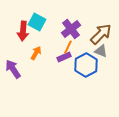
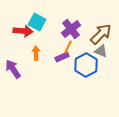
red arrow: rotated 90 degrees counterclockwise
orange arrow: rotated 32 degrees counterclockwise
purple rectangle: moved 2 px left
